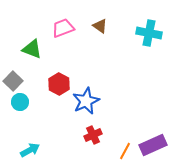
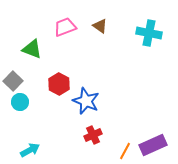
pink trapezoid: moved 2 px right, 1 px up
blue star: rotated 24 degrees counterclockwise
